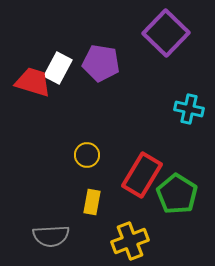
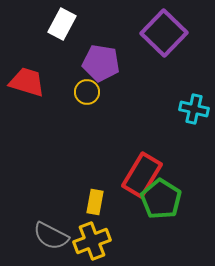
purple square: moved 2 px left
white rectangle: moved 4 px right, 44 px up
red trapezoid: moved 6 px left
cyan cross: moved 5 px right
yellow circle: moved 63 px up
green pentagon: moved 16 px left, 5 px down
yellow rectangle: moved 3 px right
gray semicircle: rotated 30 degrees clockwise
yellow cross: moved 38 px left
